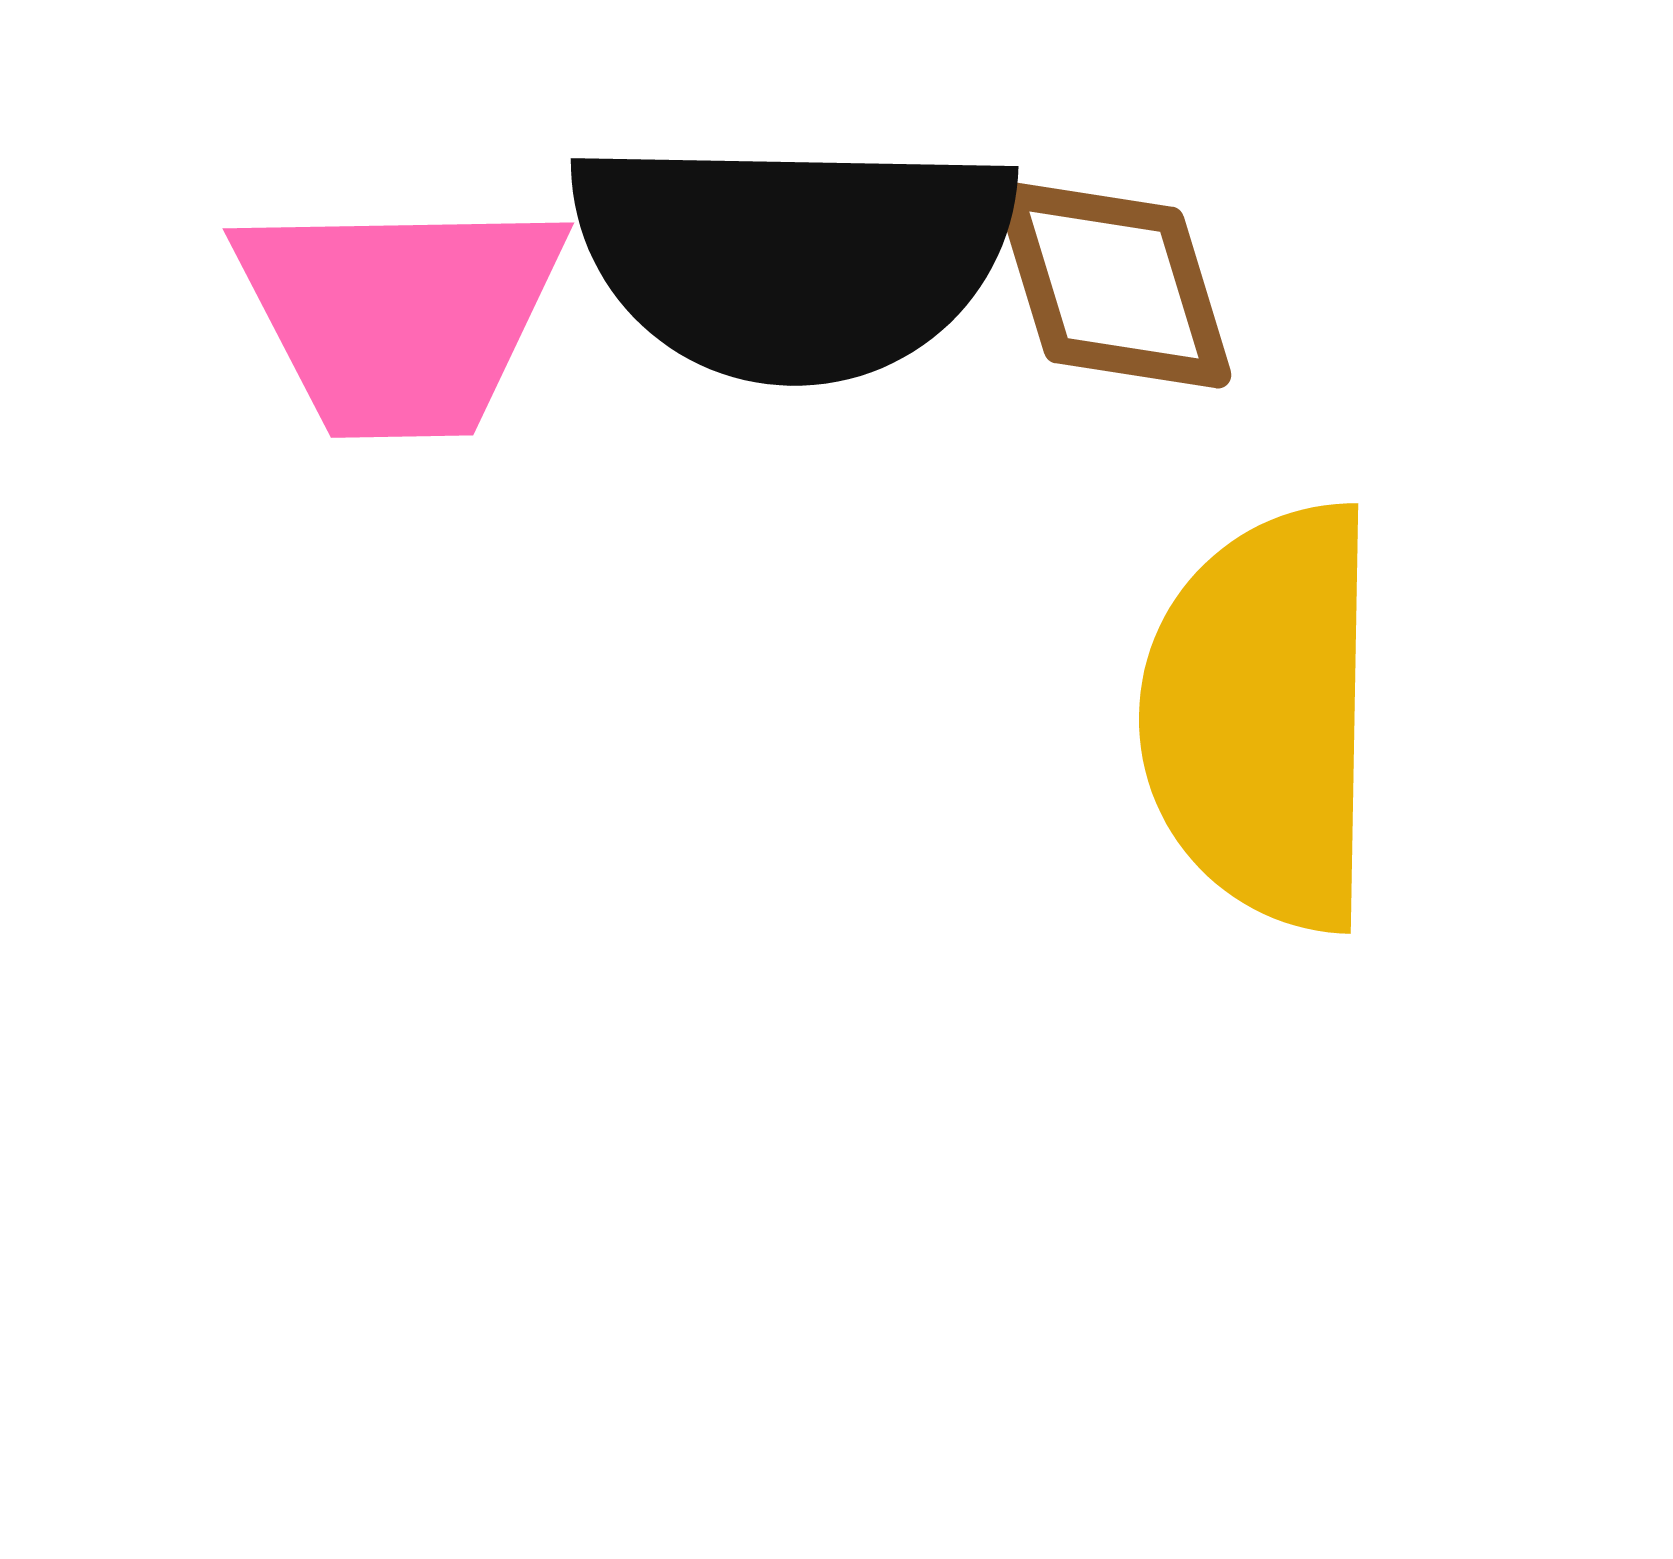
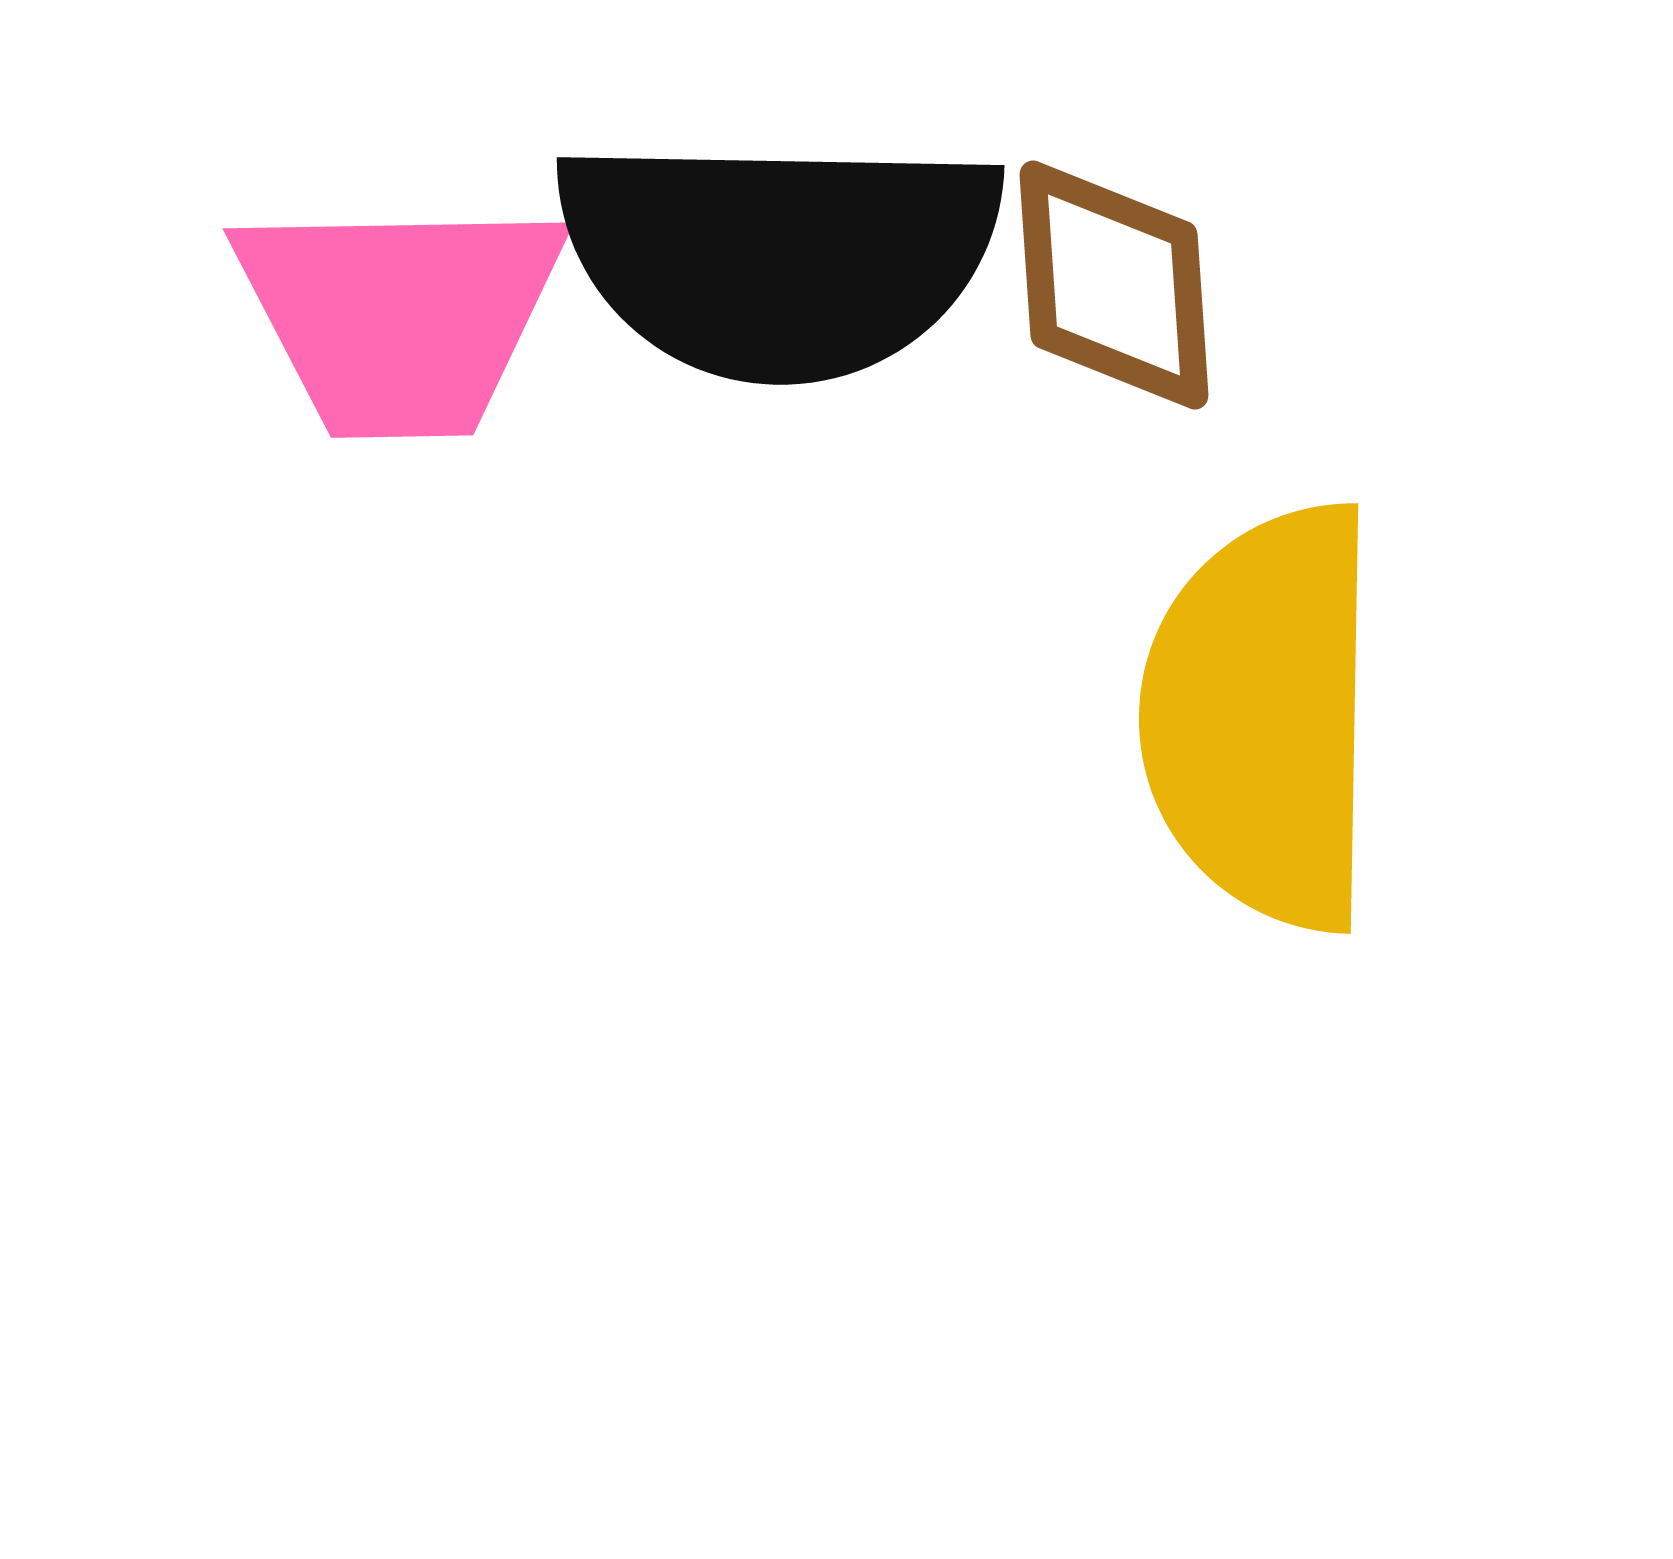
black semicircle: moved 14 px left, 1 px up
brown diamond: rotated 13 degrees clockwise
